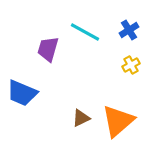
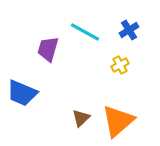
yellow cross: moved 11 px left
brown triangle: rotated 18 degrees counterclockwise
